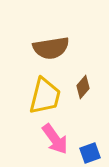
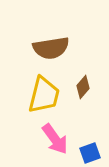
yellow trapezoid: moved 1 px left, 1 px up
